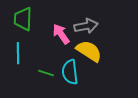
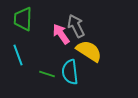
gray arrow: moved 10 px left; rotated 105 degrees counterclockwise
cyan line: moved 2 px down; rotated 20 degrees counterclockwise
green line: moved 1 px right, 1 px down
